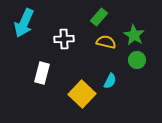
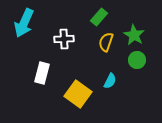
yellow semicircle: rotated 84 degrees counterclockwise
yellow square: moved 4 px left; rotated 8 degrees counterclockwise
